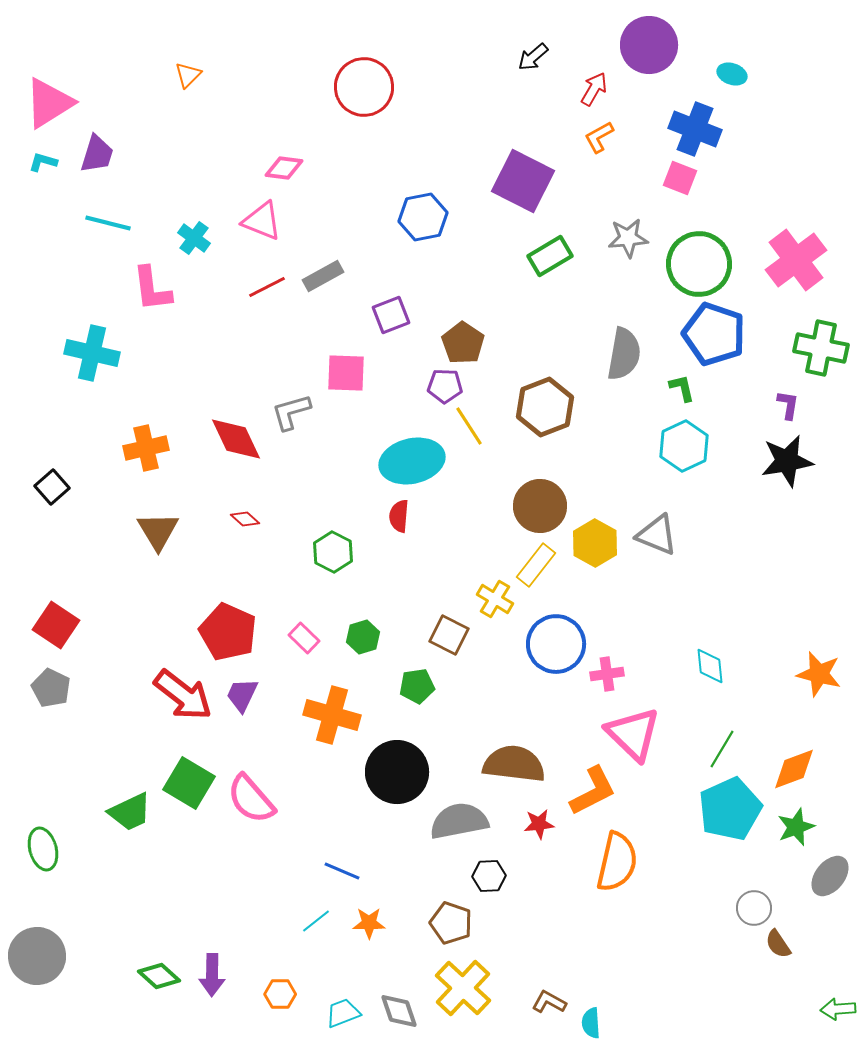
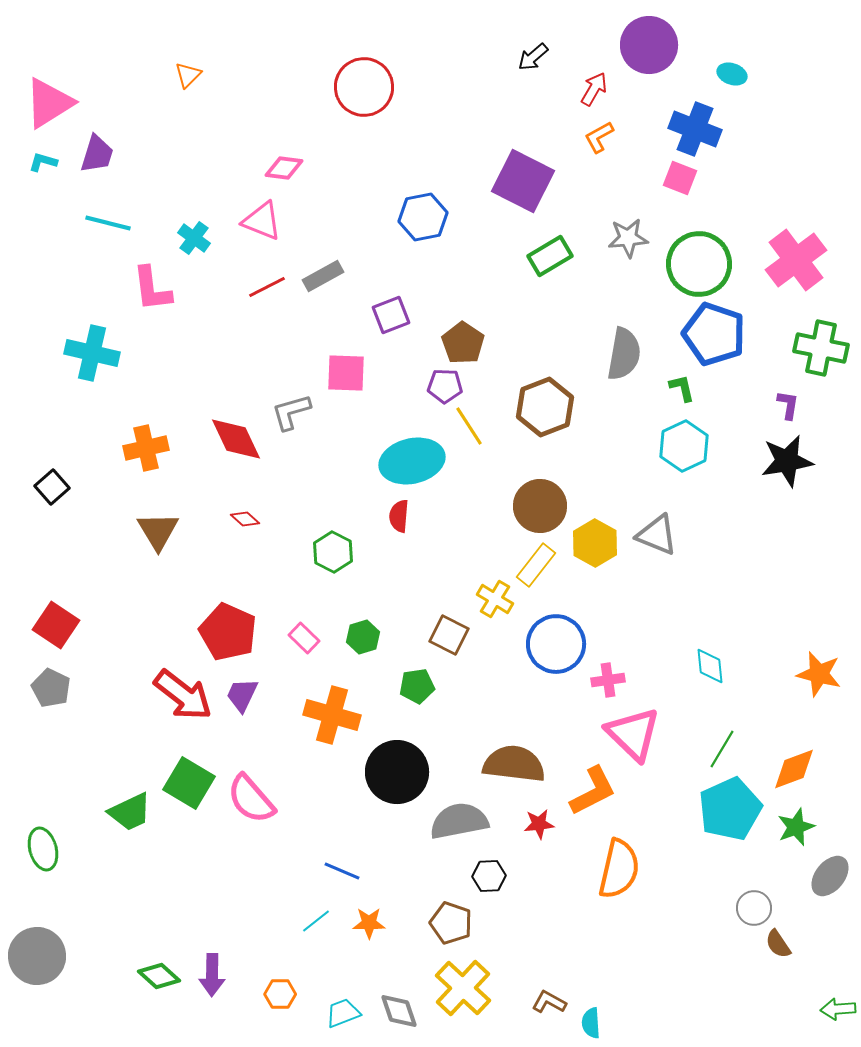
pink cross at (607, 674): moved 1 px right, 6 px down
orange semicircle at (617, 862): moved 2 px right, 7 px down
